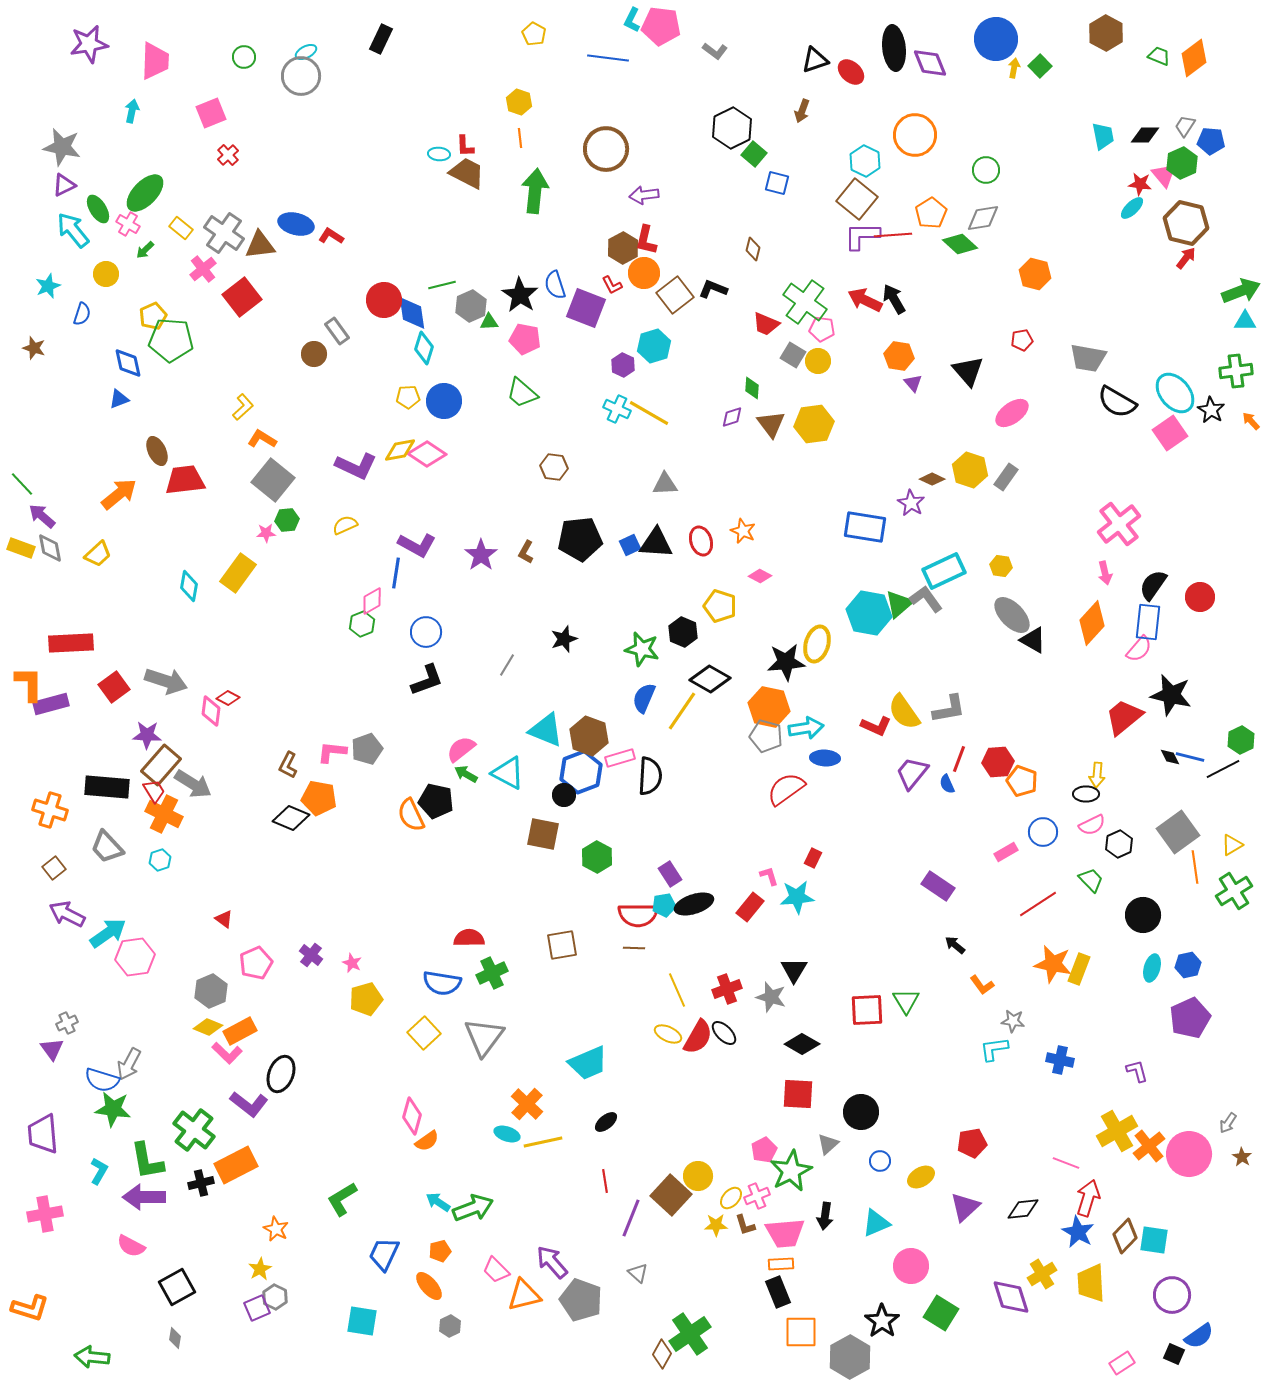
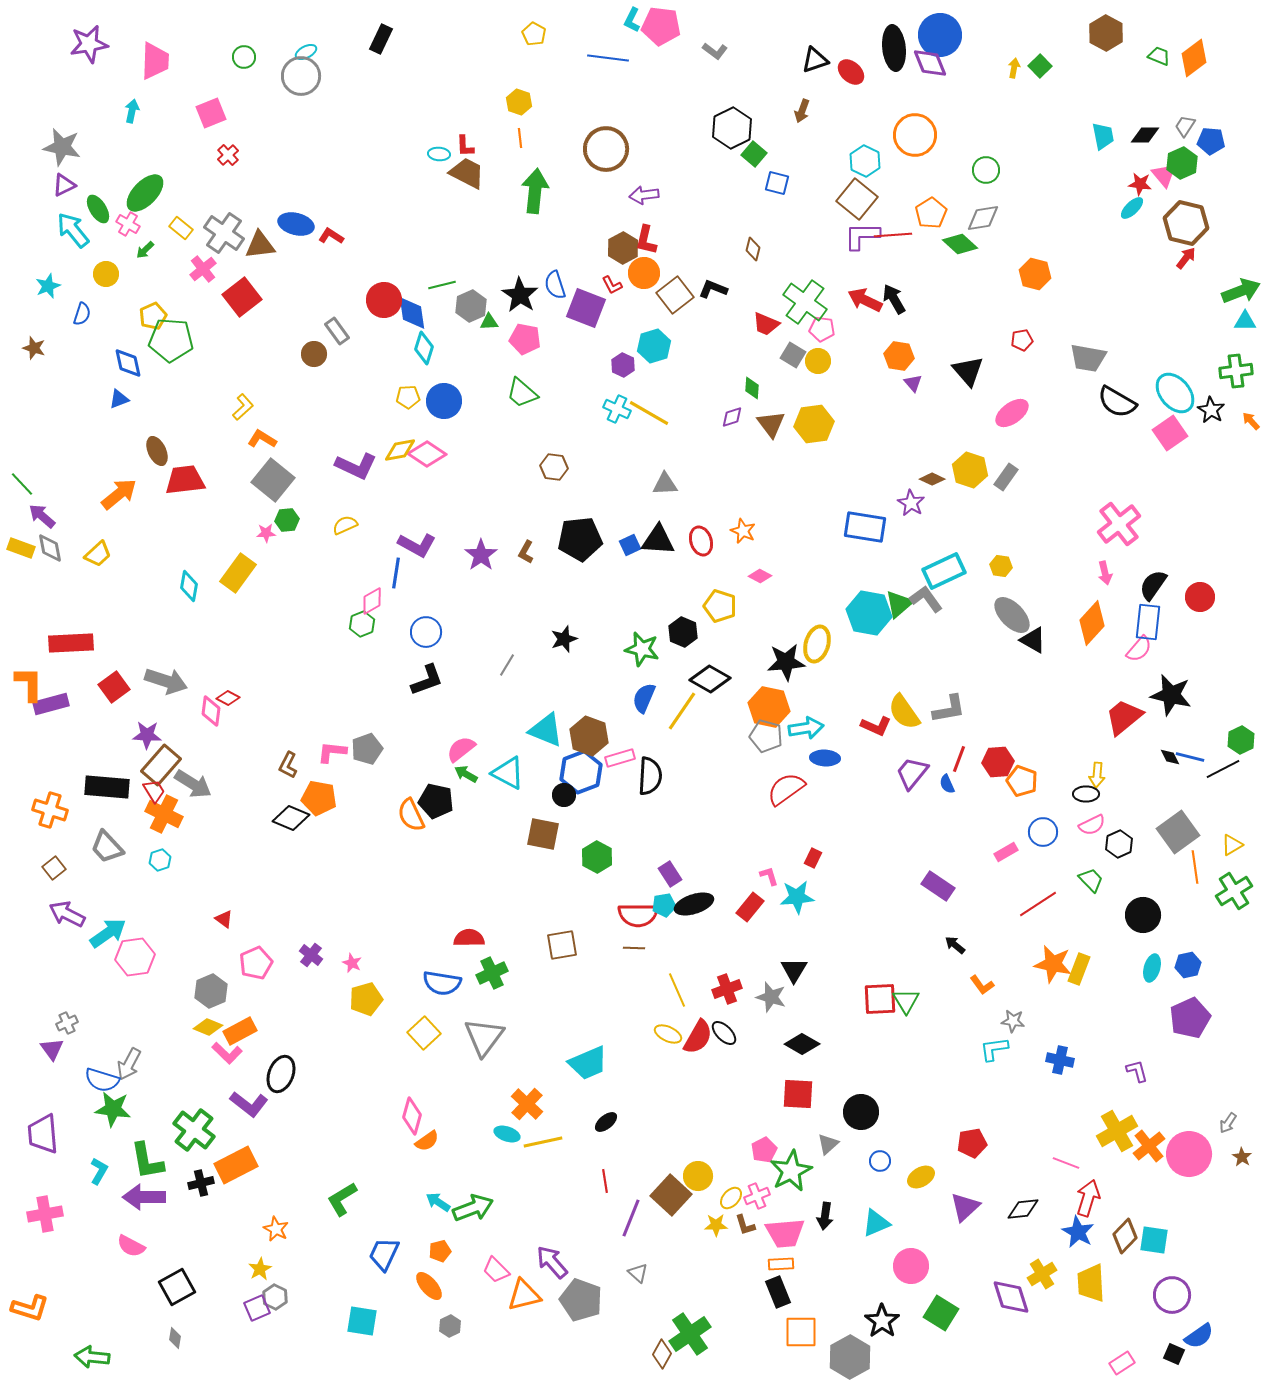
blue circle at (996, 39): moved 56 px left, 4 px up
black triangle at (656, 543): moved 2 px right, 3 px up
red square at (867, 1010): moved 13 px right, 11 px up
